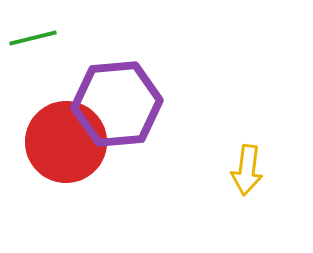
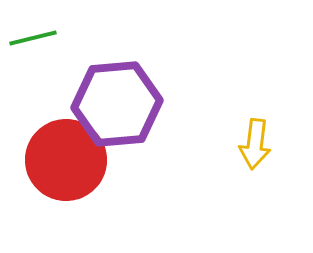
red circle: moved 18 px down
yellow arrow: moved 8 px right, 26 px up
